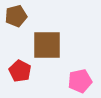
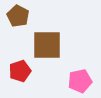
brown pentagon: moved 2 px right; rotated 30 degrees counterclockwise
red pentagon: rotated 25 degrees clockwise
